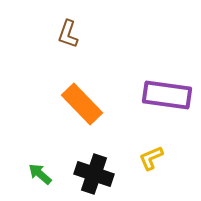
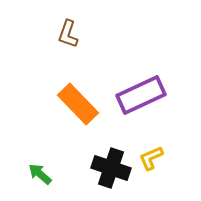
purple rectangle: moved 26 px left; rotated 33 degrees counterclockwise
orange rectangle: moved 4 px left
black cross: moved 17 px right, 6 px up
